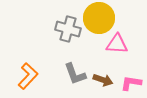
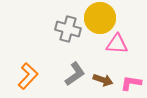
yellow circle: moved 1 px right
gray L-shape: rotated 105 degrees counterclockwise
